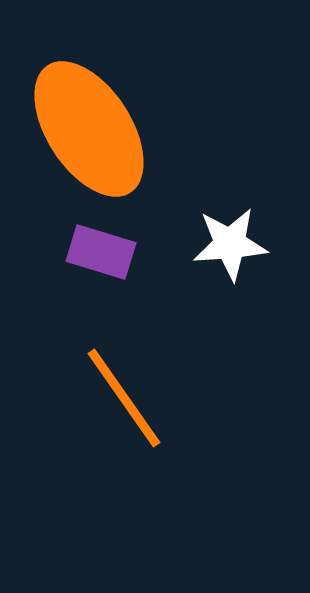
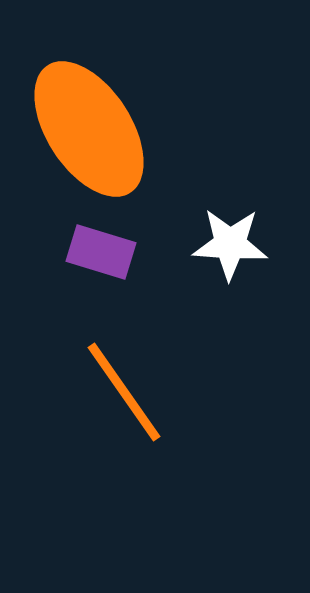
white star: rotated 8 degrees clockwise
orange line: moved 6 px up
